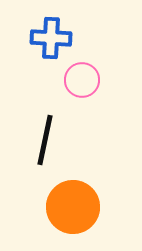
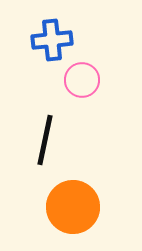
blue cross: moved 1 px right, 2 px down; rotated 9 degrees counterclockwise
